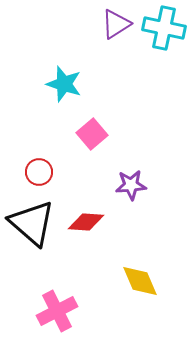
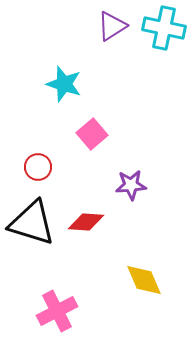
purple triangle: moved 4 px left, 2 px down
red circle: moved 1 px left, 5 px up
black triangle: rotated 24 degrees counterclockwise
yellow diamond: moved 4 px right, 1 px up
